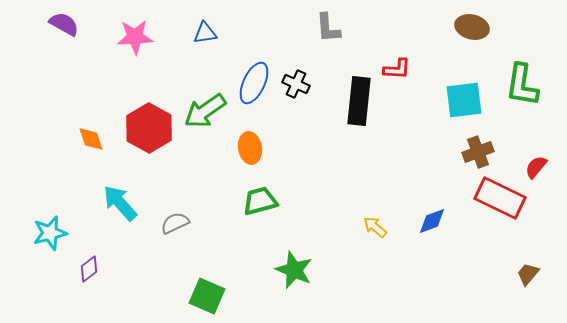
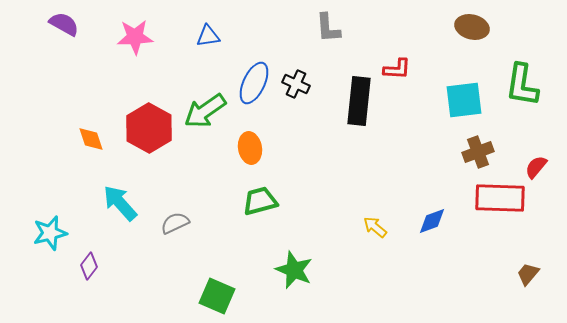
blue triangle: moved 3 px right, 3 px down
red rectangle: rotated 24 degrees counterclockwise
purple diamond: moved 3 px up; rotated 16 degrees counterclockwise
green square: moved 10 px right
